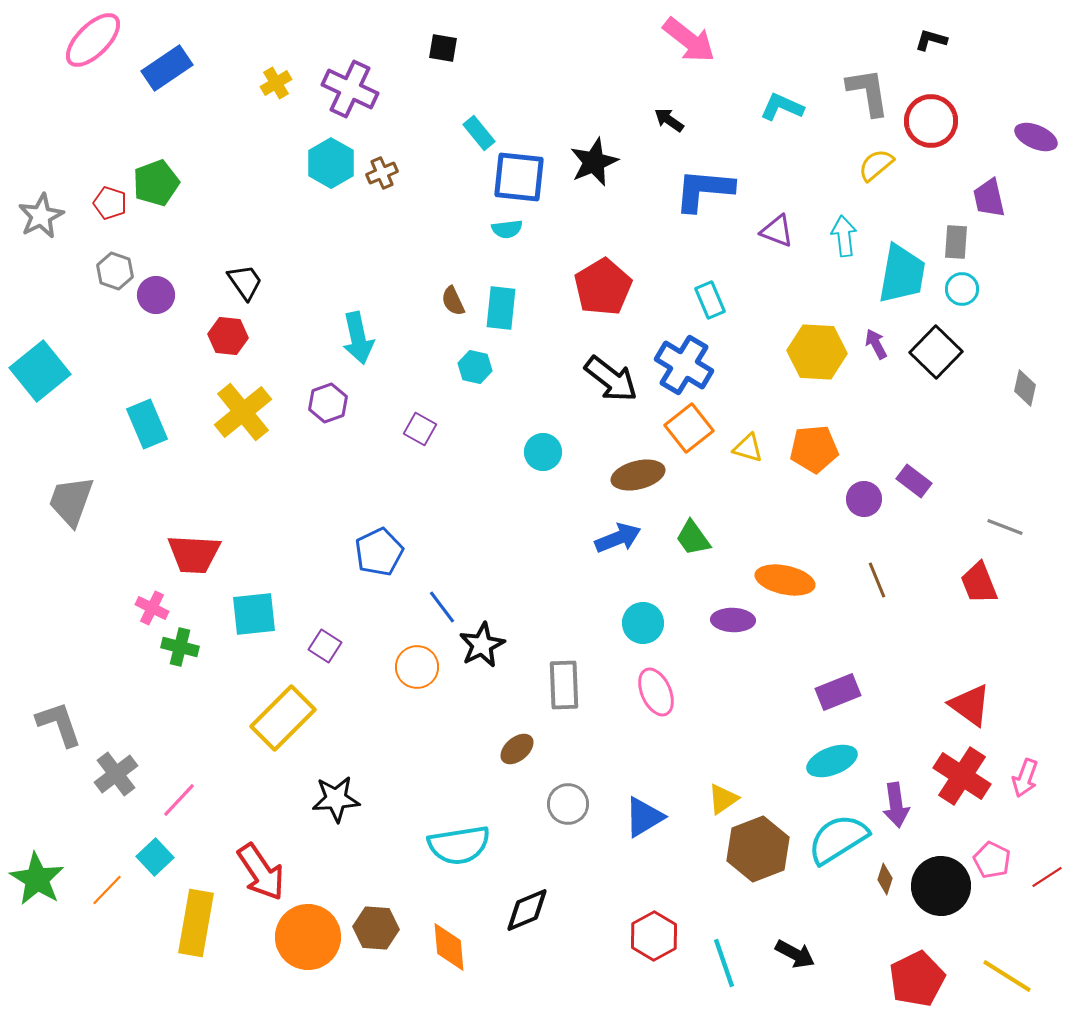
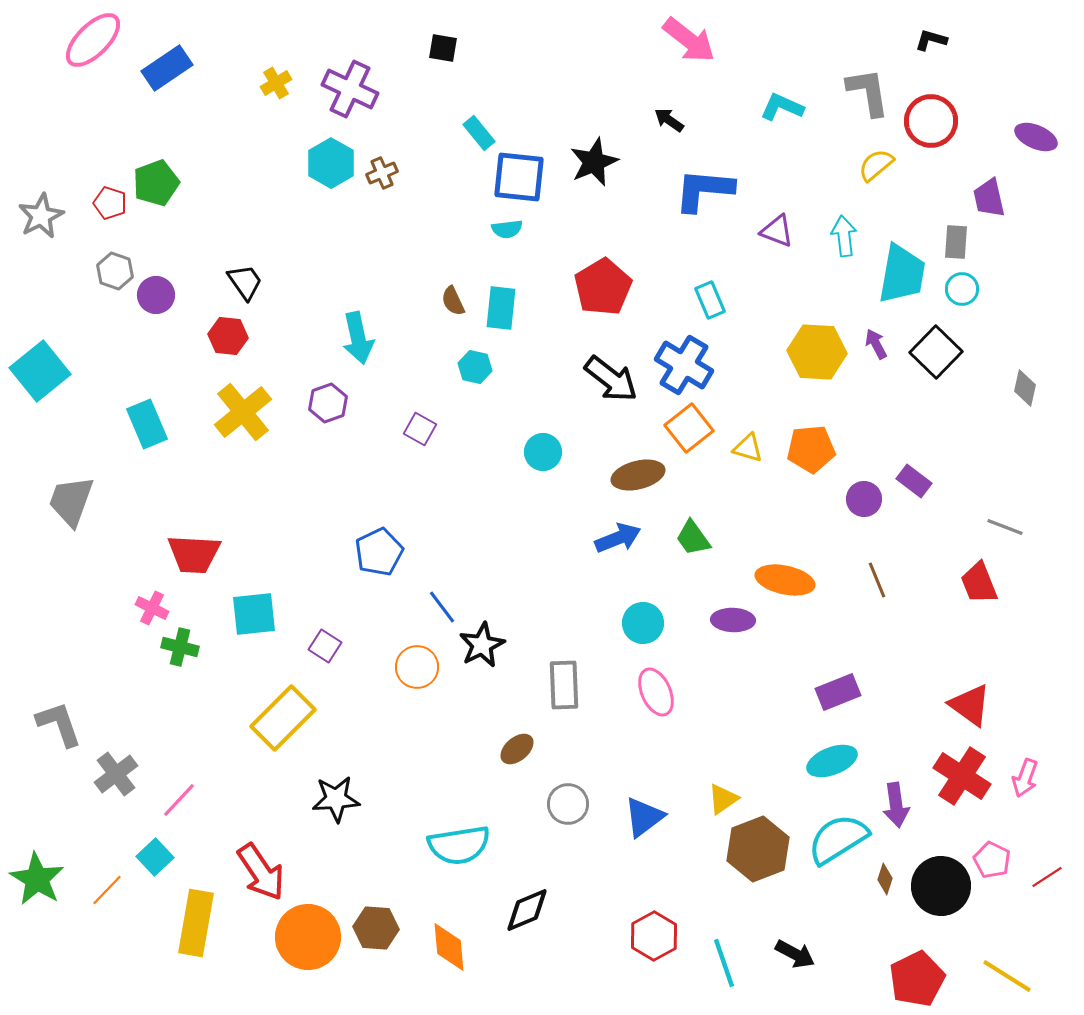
orange pentagon at (814, 449): moved 3 px left
blue triangle at (644, 817): rotated 6 degrees counterclockwise
